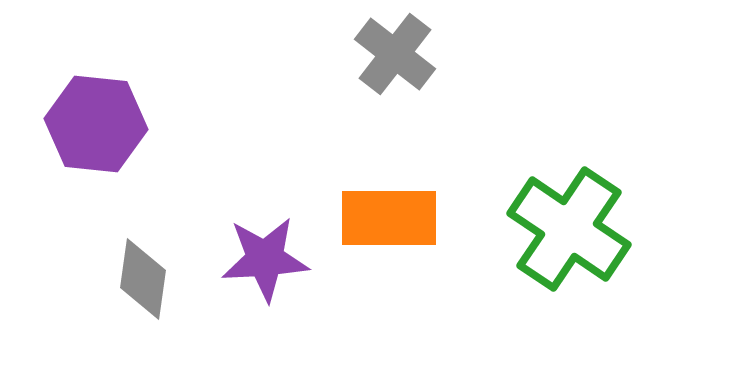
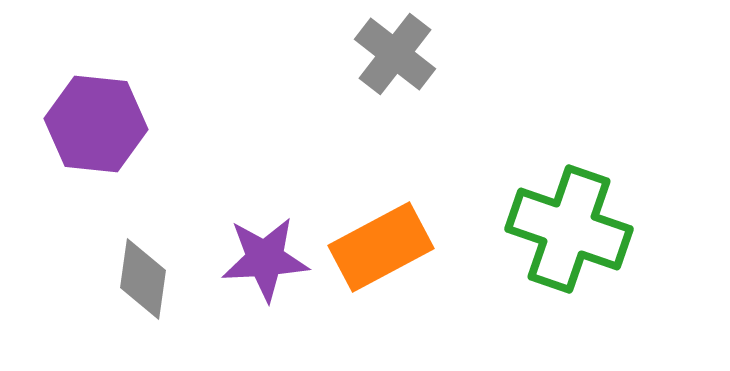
orange rectangle: moved 8 px left, 29 px down; rotated 28 degrees counterclockwise
green cross: rotated 15 degrees counterclockwise
